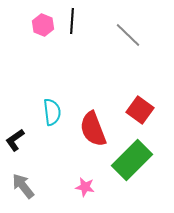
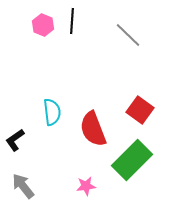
pink star: moved 1 px right, 1 px up; rotated 18 degrees counterclockwise
